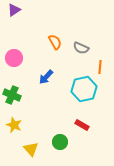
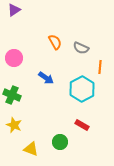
blue arrow: moved 1 px down; rotated 98 degrees counterclockwise
cyan hexagon: moved 2 px left; rotated 15 degrees counterclockwise
yellow triangle: rotated 28 degrees counterclockwise
